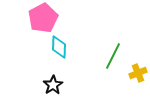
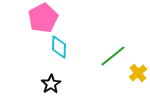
green line: rotated 24 degrees clockwise
yellow cross: rotated 18 degrees counterclockwise
black star: moved 2 px left, 1 px up
